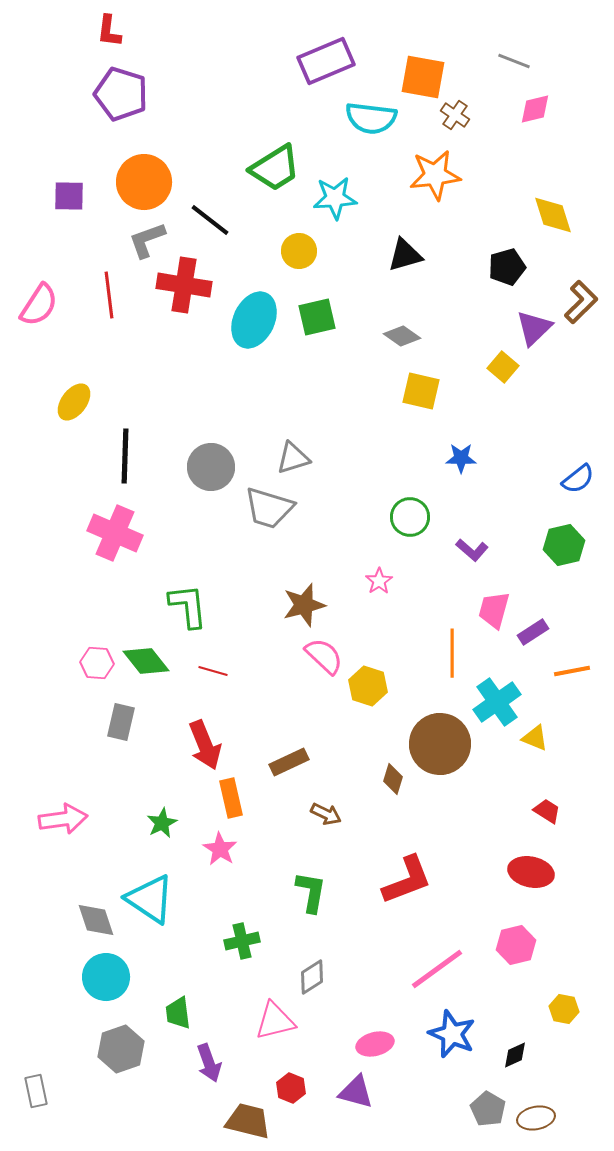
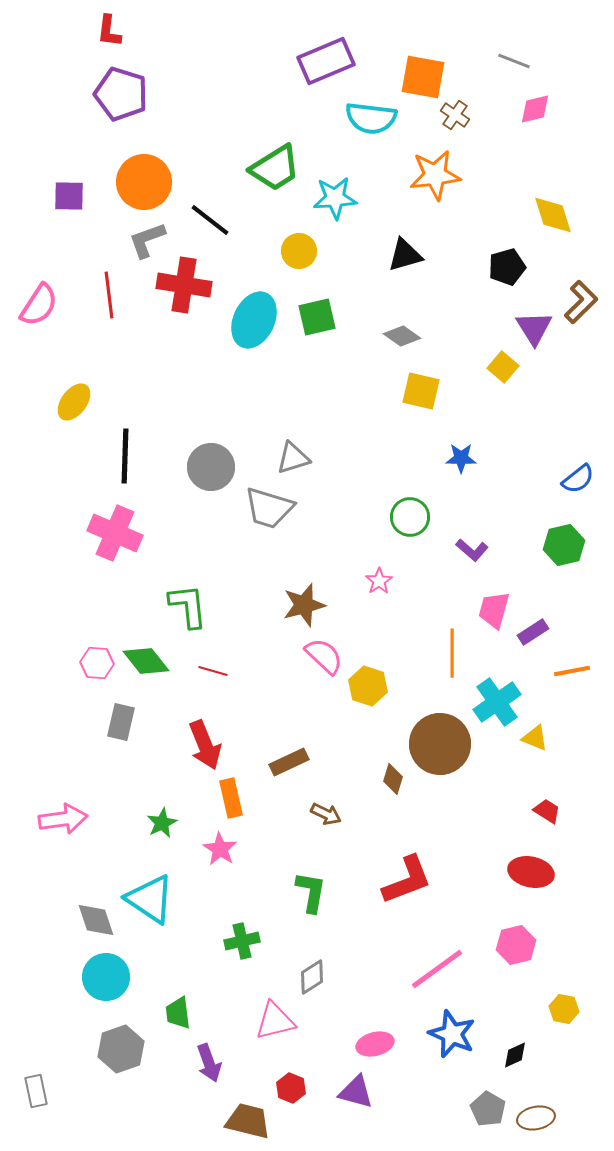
purple triangle at (534, 328): rotated 18 degrees counterclockwise
